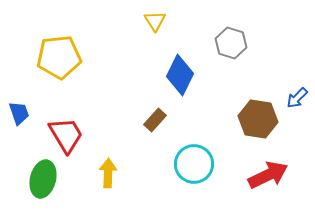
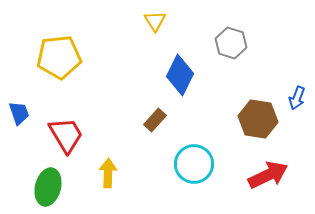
blue arrow: rotated 25 degrees counterclockwise
green ellipse: moved 5 px right, 8 px down
